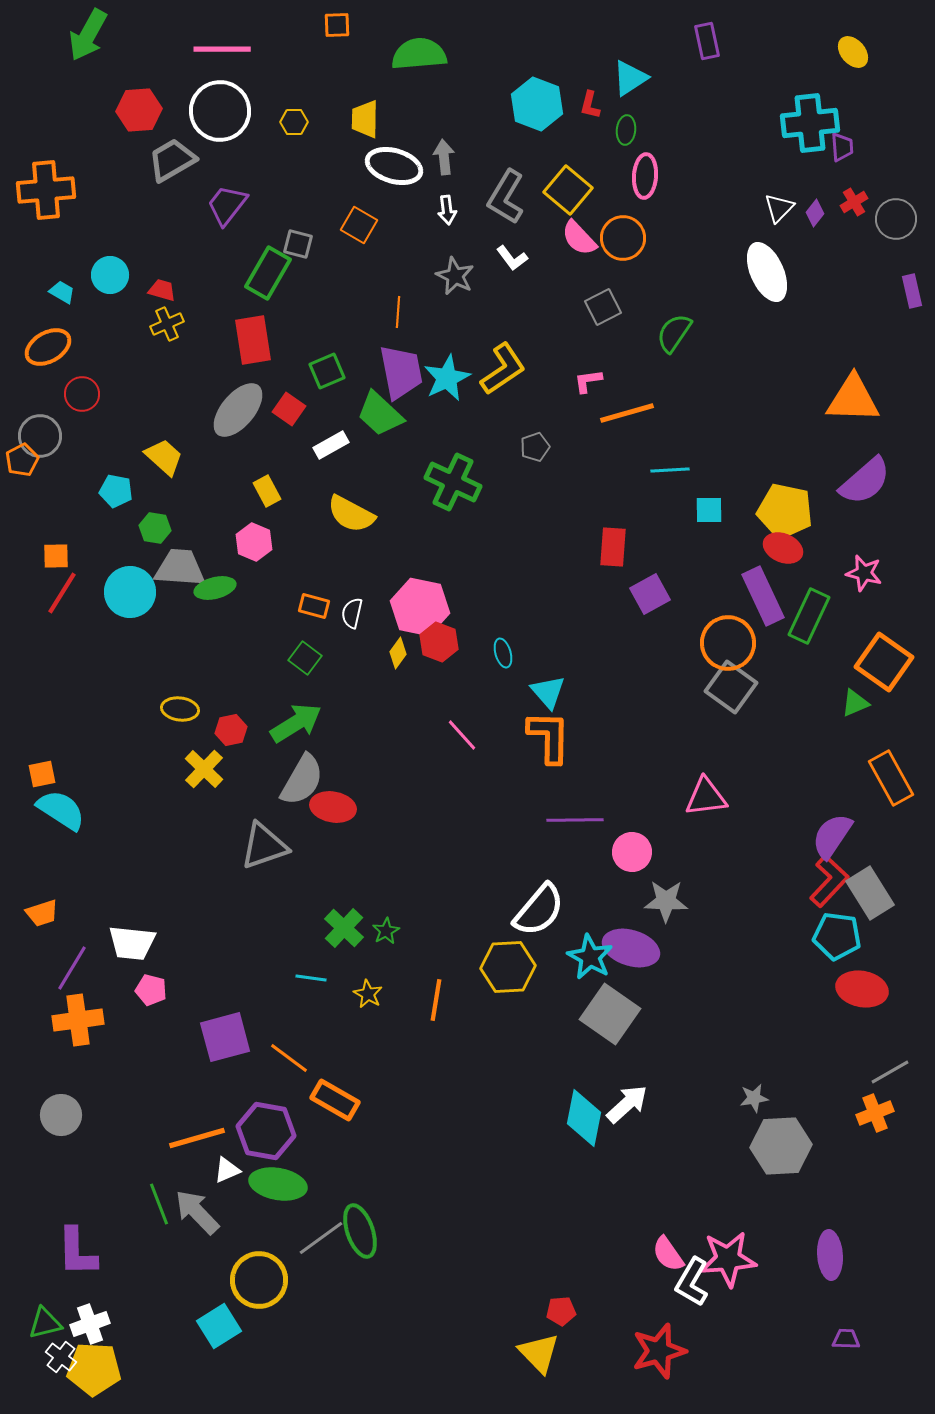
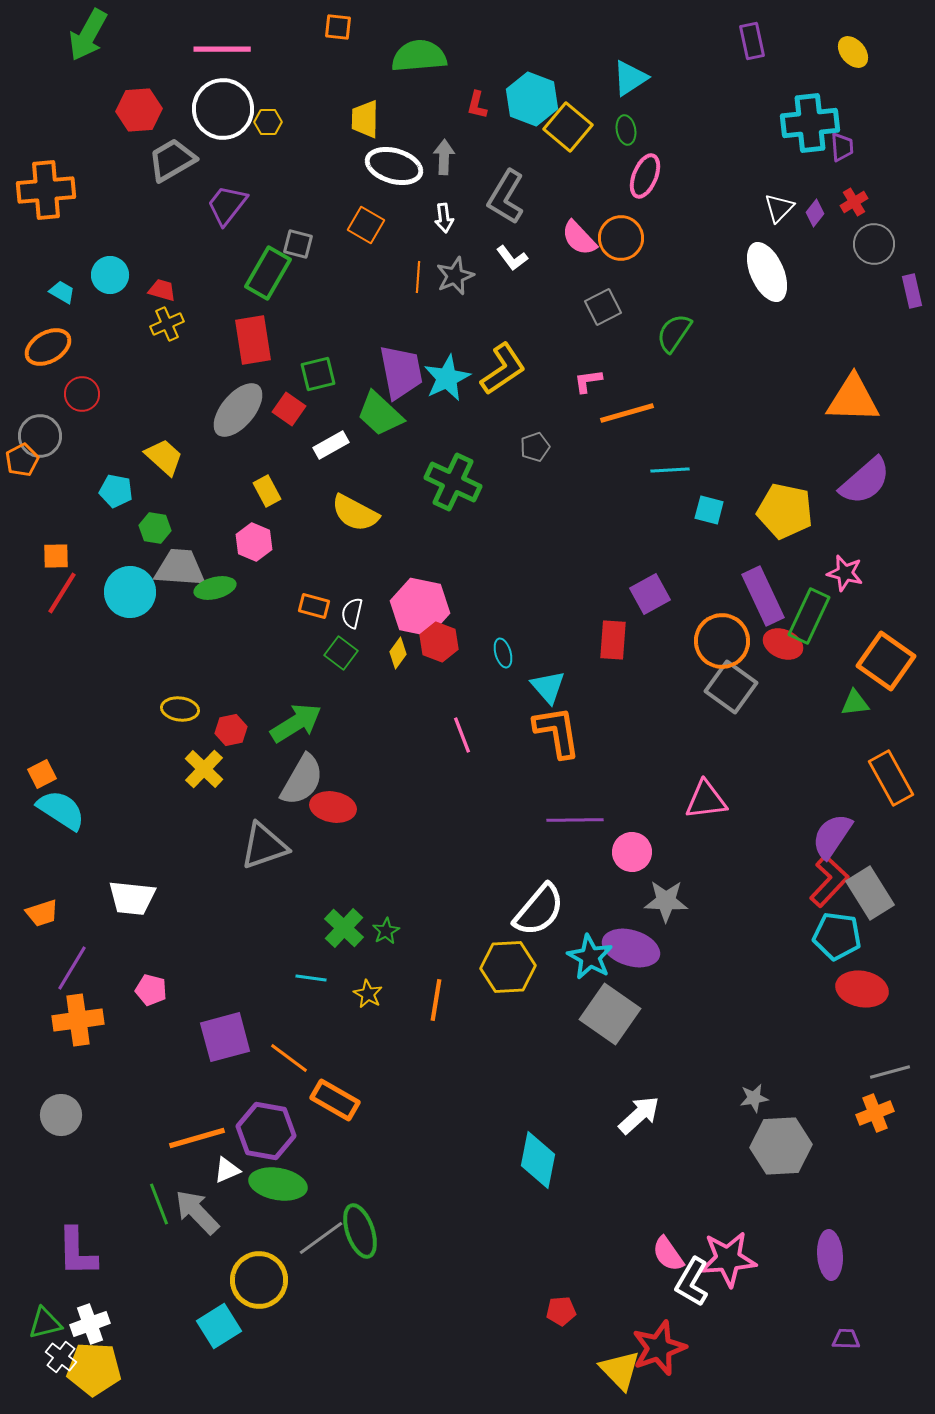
orange square at (337, 25): moved 1 px right, 2 px down; rotated 8 degrees clockwise
purple rectangle at (707, 41): moved 45 px right
green semicircle at (419, 54): moved 2 px down
cyan hexagon at (537, 104): moved 5 px left, 5 px up
red L-shape at (590, 105): moved 113 px left
white circle at (220, 111): moved 3 px right, 2 px up
yellow hexagon at (294, 122): moved 26 px left
green ellipse at (626, 130): rotated 16 degrees counterclockwise
gray arrow at (444, 157): rotated 8 degrees clockwise
pink ellipse at (645, 176): rotated 18 degrees clockwise
yellow square at (568, 190): moved 63 px up
white arrow at (447, 210): moved 3 px left, 8 px down
gray circle at (896, 219): moved 22 px left, 25 px down
orange square at (359, 225): moved 7 px right
orange circle at (623, 238): moved 2 px left
gray star at (455, 276): rotated 24 degrees clockwise
orange line at (398, 312): moved 20 px right, 35 px up
green square at (327, 371): moved 9 px left, 3 px down; rotated 9 degrees clockwise
cyan square at (709, 510): rotated 16 degrees clockwise
yellow semicircle at (351, 514): moved 4 px right, 1 px up
red rectangle at (613, 547): moved 93 px down
red ellipse at (783, 548): moved 96 px down
pink star at (864, 573): moved 19 px left
orange circle at (728, 643): moved 6 px left, 2 px up
green square at (305, 658): moved 36 px right, 5 px up
orange square at (884, 662): moved 2 px right, 1 px up
cyan triangle at (548, 692): moved 5 px up
green triangle at (855, 703): rotated 16 degrees clockwise
pink line at (462, 735): rotated 21 degrees clockwise
orange L-shape at (549, 737): moved 8 px right, 5 px up; rotated 10 degrees counterclockwise
orange square at (42, 774): rotated 16 degrees counterclockwise
pink triangle at (706, 797): moved 3 px down
white trapezoid at (132, 943): moved 45 px up
gray line at (890, 1072): rotated 15 degrees clockwise
white arrow at (627, 1104): moved 12 px right, 11 px down
cyan diamond at (584, 1118): moved 46 px left, 42 px down
red star at (659, 1351): moved 3 px up; rotated 4 degrees counterclockwise
yellow triangle at (539, 1353): moved 81 px right, 17 px down
